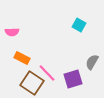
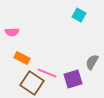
cyan square: moved 10 px up
pink line: rotated 24 degrees counterclockwise
